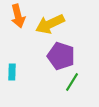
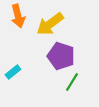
yellow arrow: rotated 12 degrees counterclockwise
cyan rectangle: moved 1 px right; rotated 49 degrees clockwise
